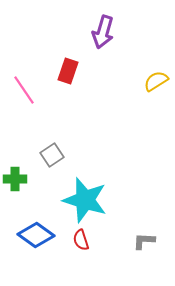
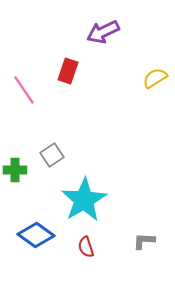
purple arrow: rotated 48 degrees clockwise
yellow semicircle: moved 1 px left, 3 px up
green cross: moved 9 px up
cyan star: moved 1 px left; rotated 24 degrees clockwise
red semicircle: moved 5 px right, 7 px down
